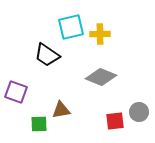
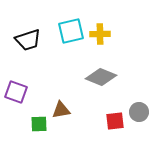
cyan square: moved 4 px down
black trapezoid: moved 19 px left, 15 px up; rotated 52 degrees counterclockwise
